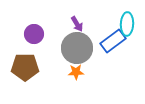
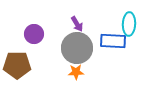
cyan ellipse: moved 2 px right
blue rectangle: rotated 40 degrees clockwise
brown pentagon: moved 8 px left, 2 px up
